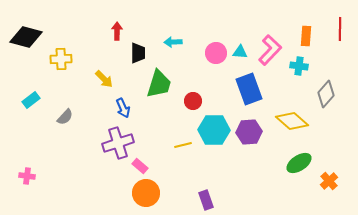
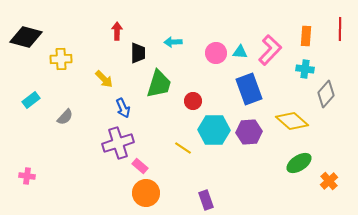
cyan cross: moved 6 px right, 3 px down
yellow line: moved 3 px down; rotated 48 degrees clockwise
